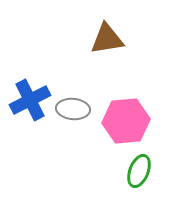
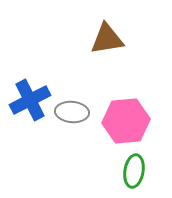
gray ellipse: moved 1 px left, 3 px down
green ellipse: moved 5 px left; rotated 12 degrees counterclockwise
